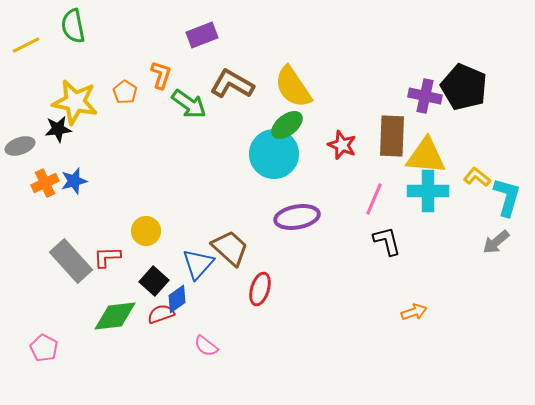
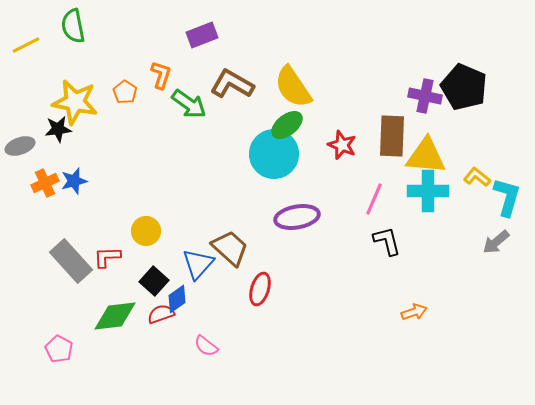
pink pentagon: moved 15 px right, 1 px down
